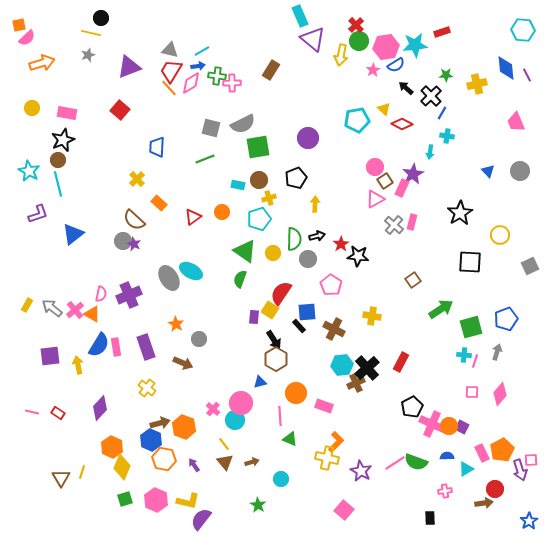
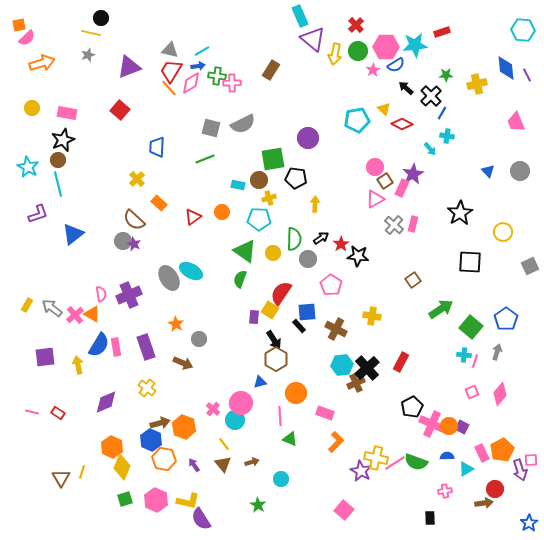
green circle at (359, 41): moved 1 px left, 10 px down
pink hexagon at (386, 47): rotated 10 degrees clockwise
yellow arrow at (341, 55): moved 6 px left, 1 px up
green square at (258, 147): moved 15 px right, 12 px down
cyan arrow at (430, 152): moved 3 px up; rotated 48 degrees counterclockwise
cyan star at (29, 171): moved 1 px left, 4 px up
black pentagon at (296, 178): rotated 30 degrees clockwise
cyan pentagon at (259, 219): rotated 20 degrees clockwise
pink rectangle at (412, 222): moved 1 px right, 2 px down
yellow circle at (500, 235): moved 3 px right, 3 px up
black arrow at (317, 236): moved 4 px right, 2 px down; rotated 21 degrees counterclockwise
pink semicircle at (101, 294): rotated 21 degrees counterclockwise
pink cross at (75, 310): moved 5 px down
blue pentagon at (506, 319): rotated 15 degrees counterclockwise
green square at (471, 327): rotated 35 degrees counterclockwise
brown cross at (334, 329): moved 2 px right
purple square at (50, 356): moved 5 px left, 1 px down
pink square at (472, 392): rotated 24 degrees counterclockwise
pink rectangle at (324, 406): moved 1 px right, 7 px down
purple diamond at (100, 408): moved 6 px right, 6 px up; rotated 25 degrees clockwise
yellow cross at (327, 458): moved 49 px right
brown triangle at (225, 462): moved 2 px left, 2 px down
purple semicircle at (201, 519): rotated 70 degrees counterclockwise
blue star at (529, 521): moved 2 px down
